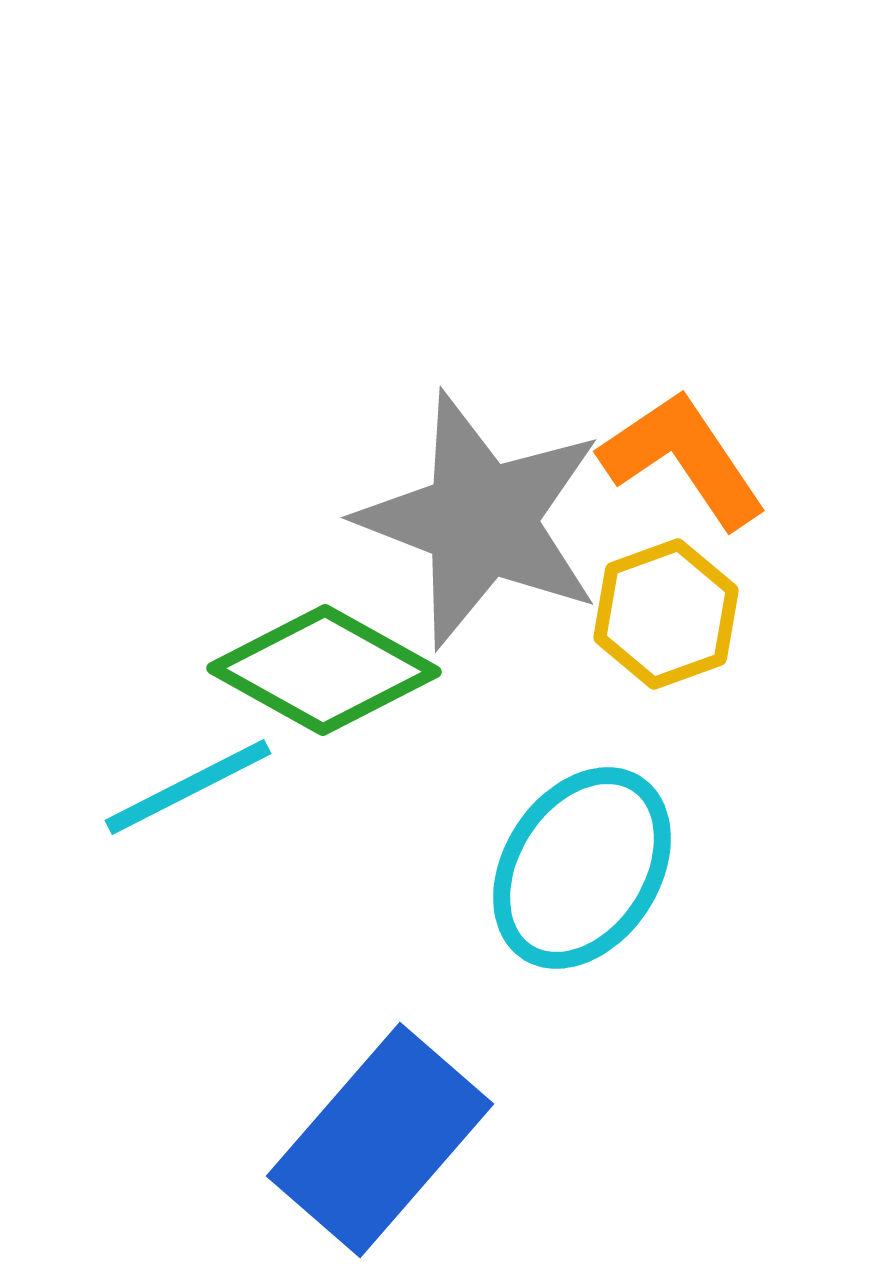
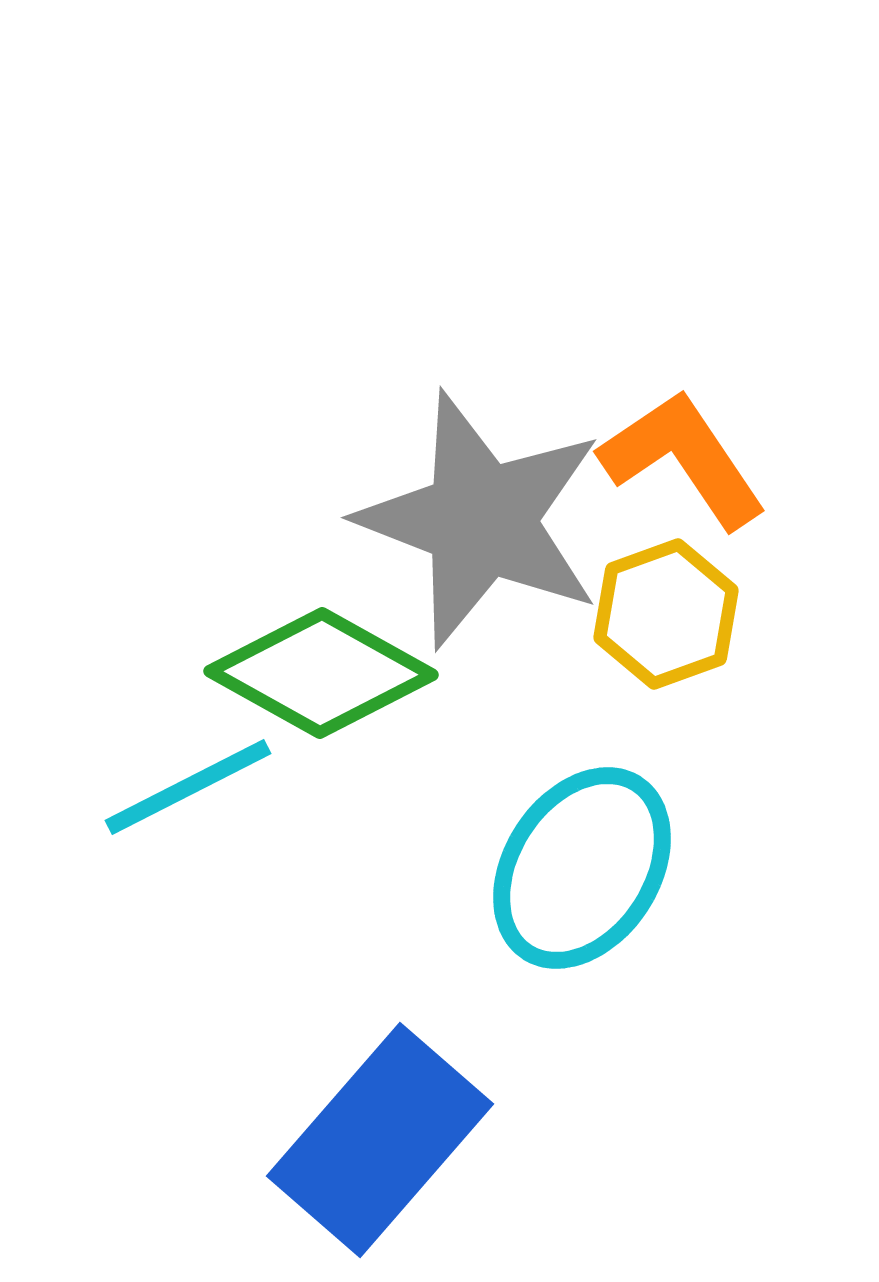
green diamond: moved 3 px left, 3 px down
